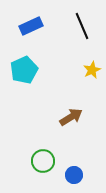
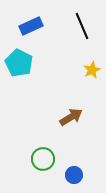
cyan pentagon: moved 5 px left, 7 px up; rotated 20 degrees counterclockwise
green circle: moved 2 px up
